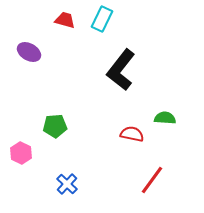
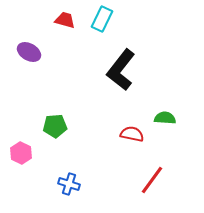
blue cross: moved 2 px right; rotated 25 degrees counterclockwise
